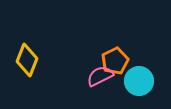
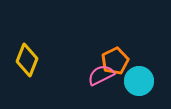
pink semicircle: moved 1 px right, 1 px up
